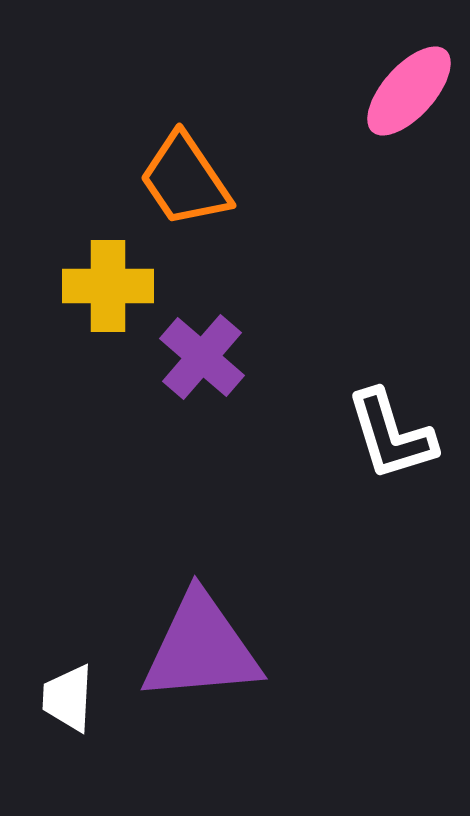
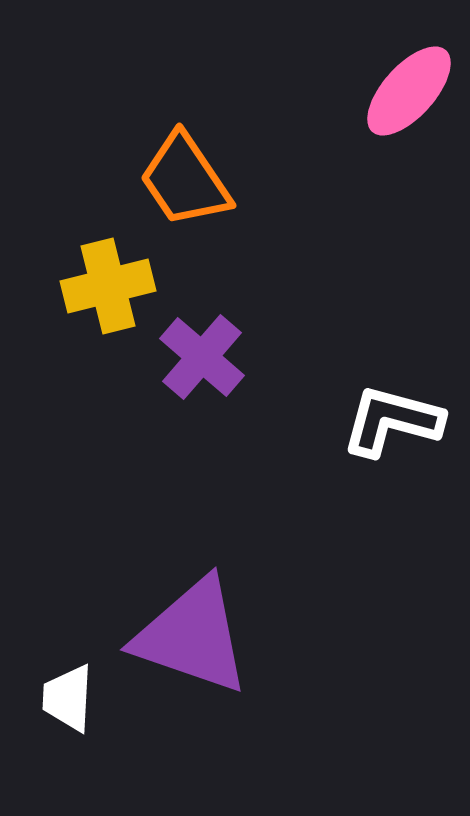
yellow cross: rotated 14 degrees counterclockwise
white L-shape: moved 1 px right, 14 px up; rotated 122 degrees clockwise
purple triangle: moved 9 px left, 12 px up; rotated 24 degrees clockwise
